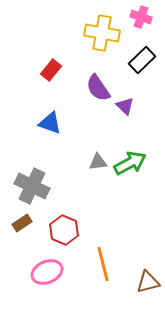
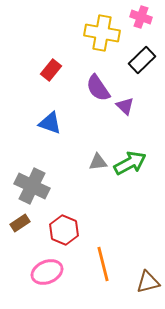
brown rectangle: moved 2 px left
